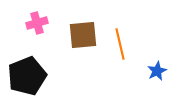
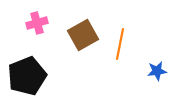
brown square: rotated 24 degrees counterclockwise
orange line: rotated 24 degrees clockwise
blue star: rotated 18 degrees clockwise
